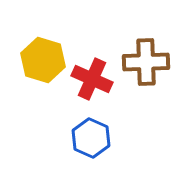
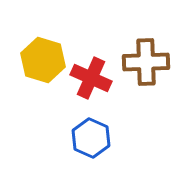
red cross: moved 1 px left, 1 px up
